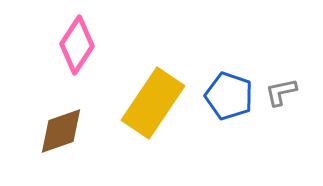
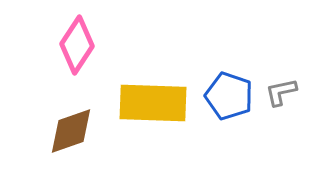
yellow rectangle: rotated 58 degrees clockwise
brown diamond: moved 10 px right
